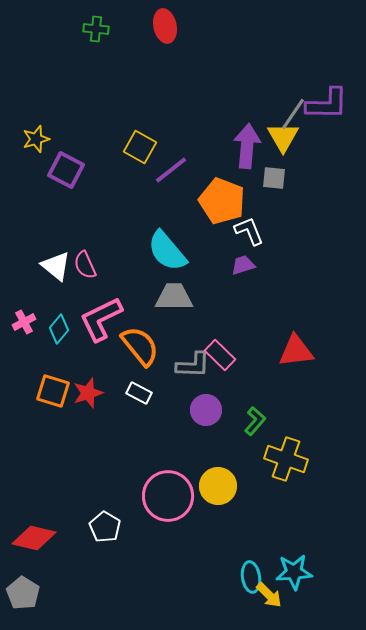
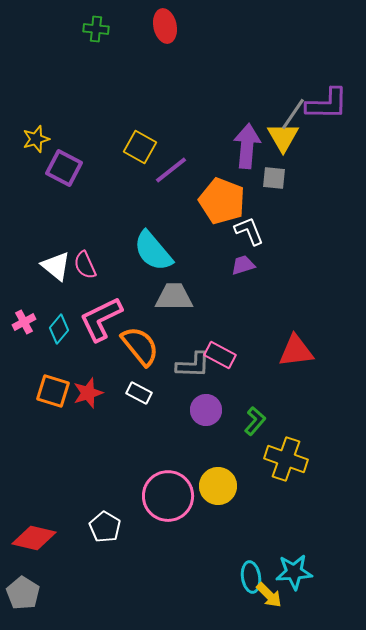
purple square: moved 2 px left, 2 px up
cyan semicircle: moved 14 px left
pink rectangle: rotated 16 degrees counterclockwise
